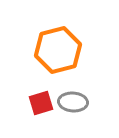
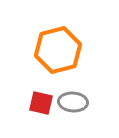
red square: rotated 30 degrees clockwise
